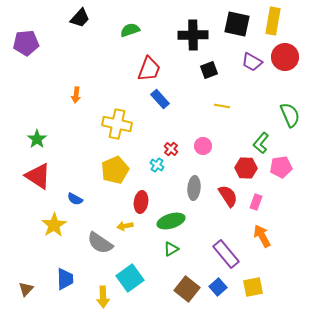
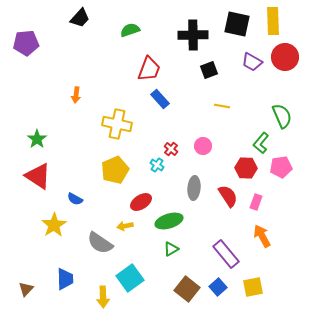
yellow rectangle at (273, 21): rotated 12 degrees counterclockwise
green semicircle at (290, 115): moved 8 px left, 1 px down
red ellipse at (141, 202): rotated 50 degrees clockwise
green ellipse at (171, 221): moved 2 px left
